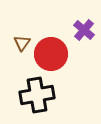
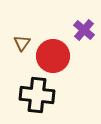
red circle: moved 2 px right, 2 px down
black cross: rotated 16 degrees clockwise
